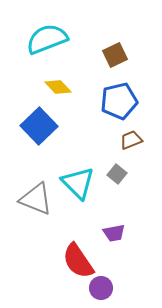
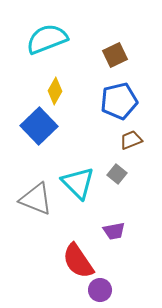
yellow diamond: moved 3 px left, 4 px down; rotated 72 degrees clockwise
purple trapezoid: moved 2 px up
purple circle: moved 1 px left, 2 px down
